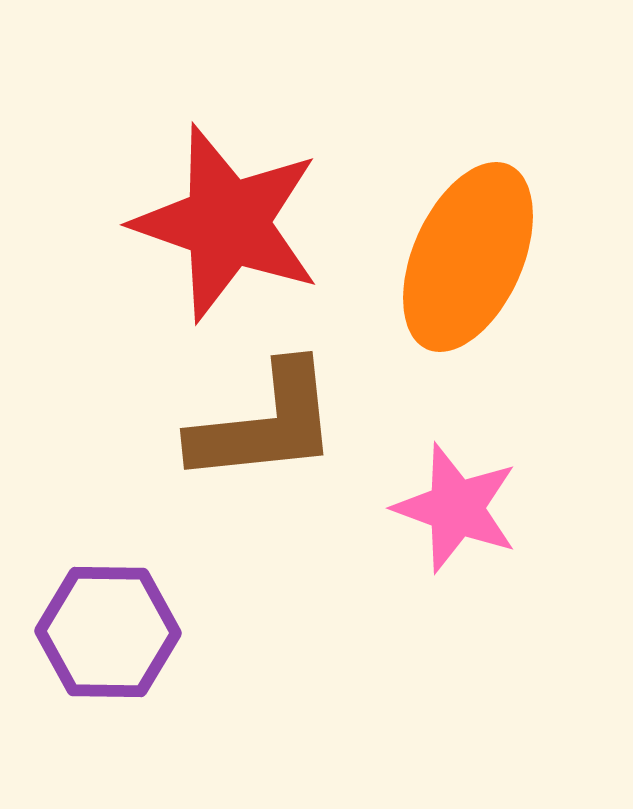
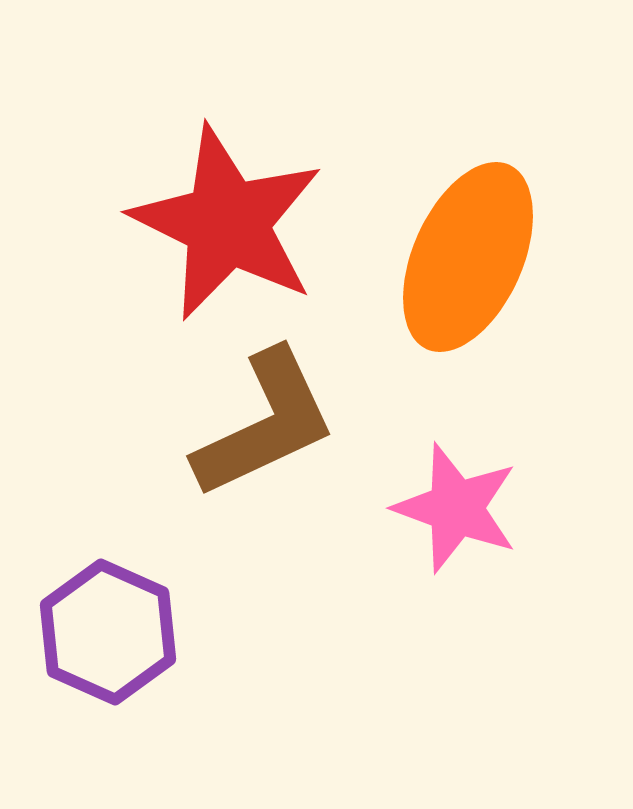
red star: rotated 7 degrees clockwise
brown L-shape: rotated 19 degrees counterclockwise
purple hexagon: rotated 23 degrees clockwise
